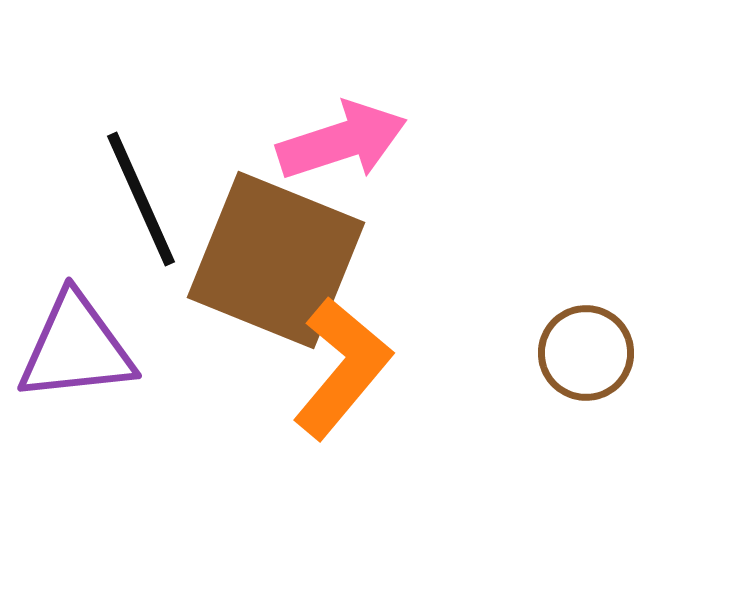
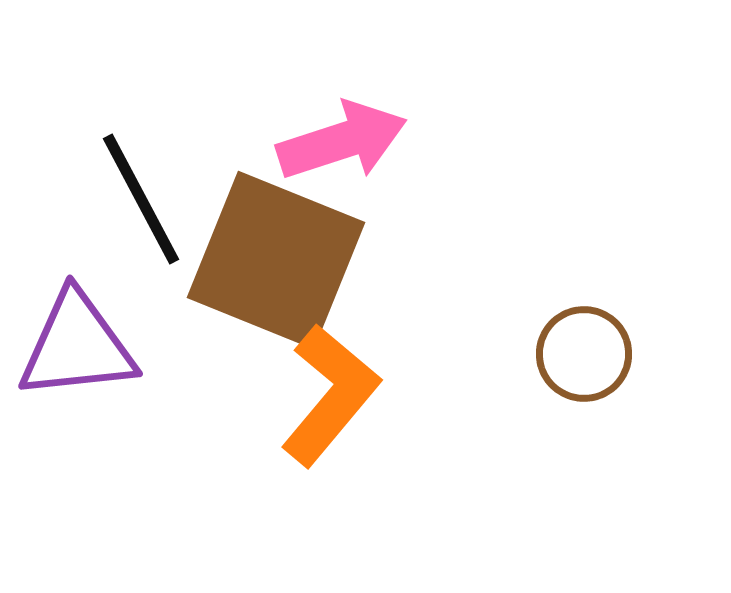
black line: rotated 4 degrees counterclockwise
purple triangle: moved 1 px right, 2 px up
brown circle: moved 2 px left, 1 px down
orange L-shape: moved 12 px left, 27 px down
